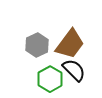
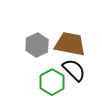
brown trapezoid: rotated 116 degrees counterclockwise
green hexagon: moved 2 px right, 3 px down
